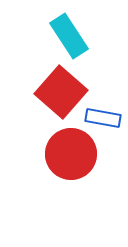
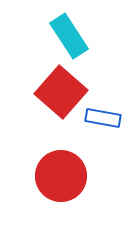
red circle: moved 10 px left, 22 px down
